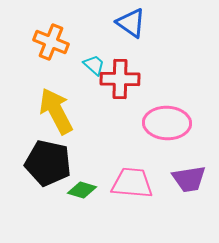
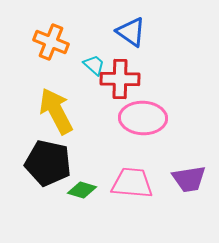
blue triangle: moved 9 px down
pink ellipse: moved 24 px left, 5 px up
